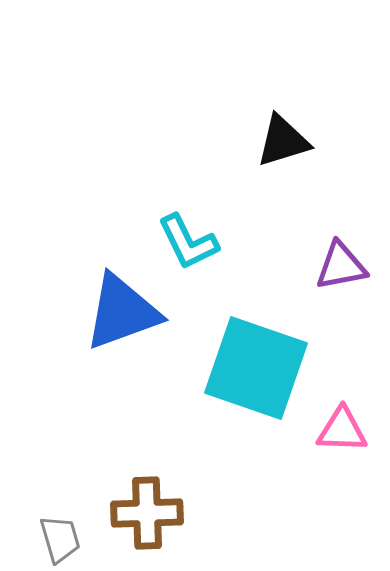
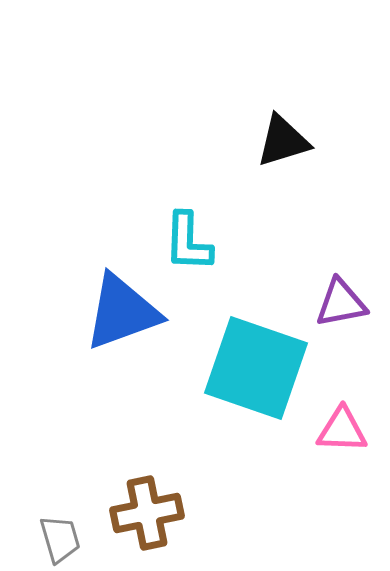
cyan L-shape: rotated 28 degrees clockwise
purple triangle: moved 37 px down
brown cross: rotated 10 degrees counterclockwise
